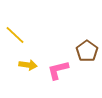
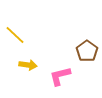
pink L-shape: moved 2 px right, 6 px down
